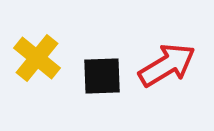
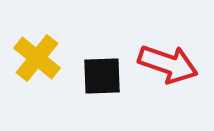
red arrow: moved 1 px right, 1 px up; rotated 50 degrees clockwise
